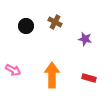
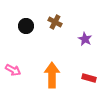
purple star: rotated 16 degrees clockwise
